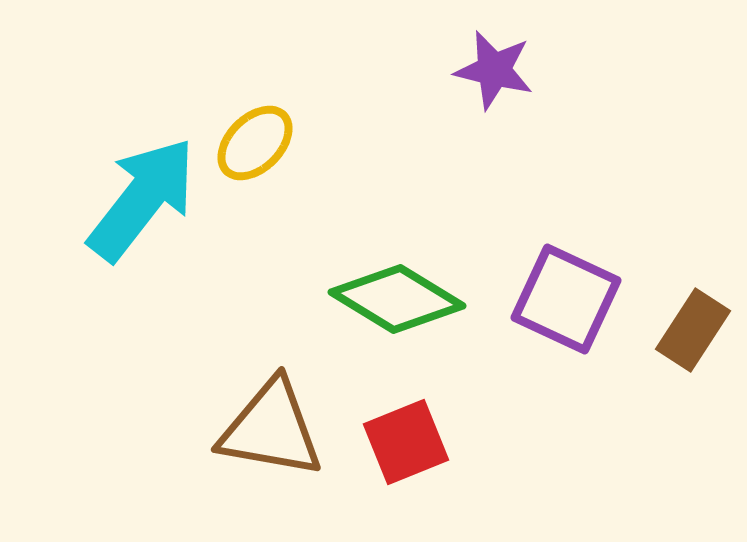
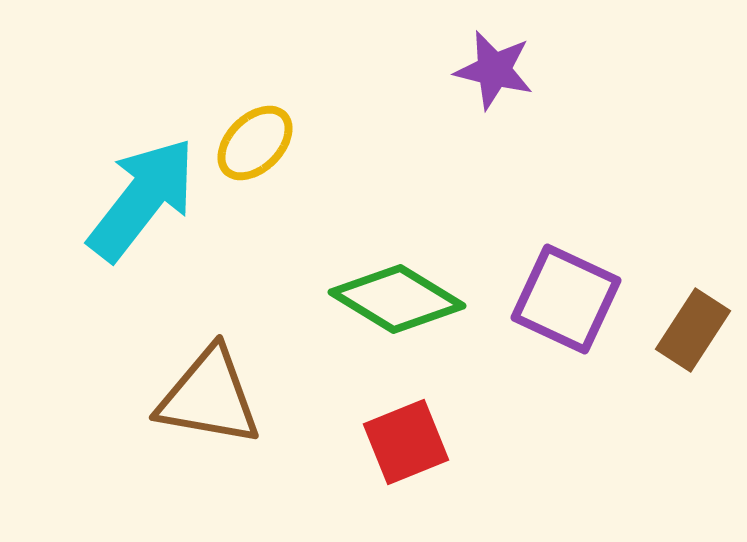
brown triangle: moved 62 px left, 32 px up
